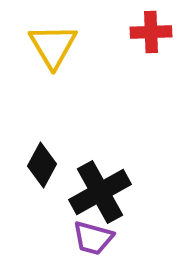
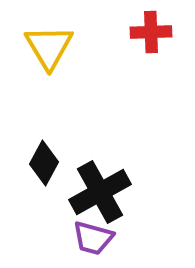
yellow triangle: moved 4 px left, 1 px down
black diamond: moved 2 px right, 2 px up
